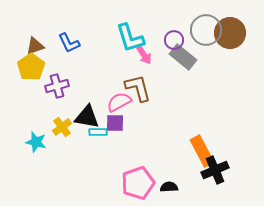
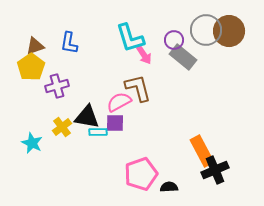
brown circle: moved 1 px left, 2 px up
blue L-shape: rotated 35 degrees clockwise
cyan star: moved 4 px left, 1 px down; rotated 10 degrees clockwise
pink pentagon: moved 3 px right, 9 px up
